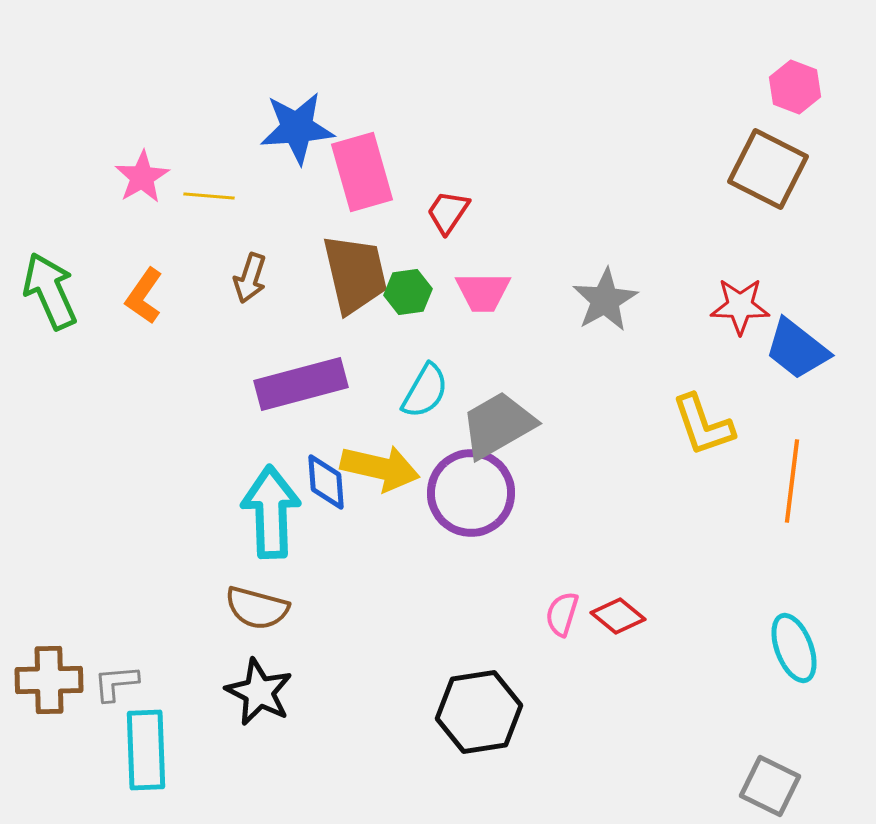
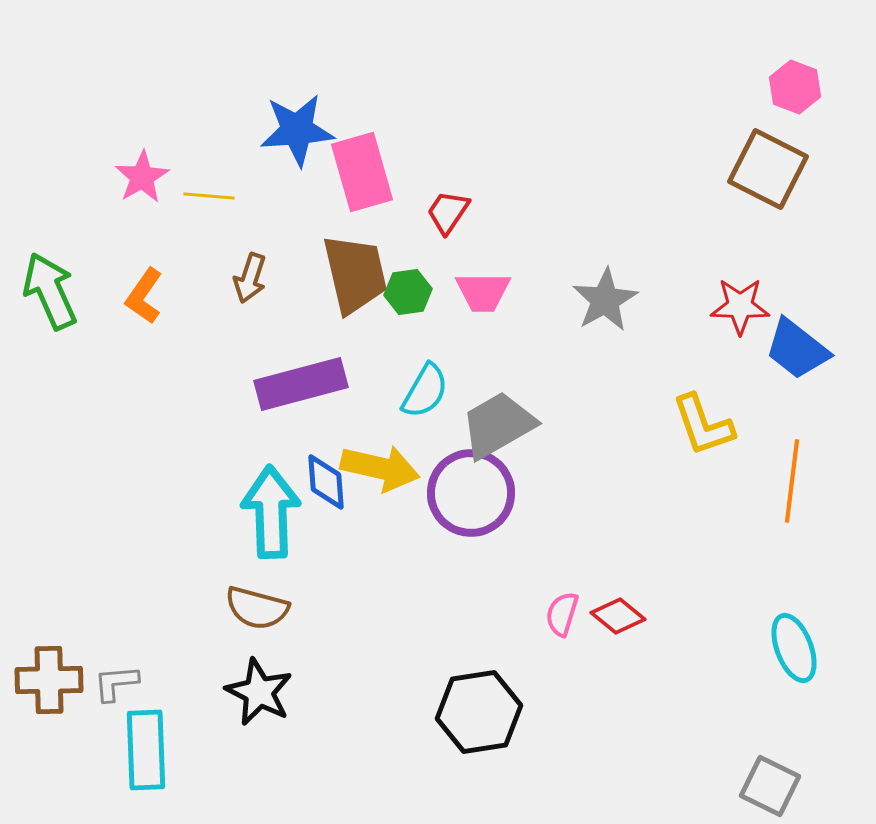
blue star: moved 2 px down
